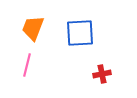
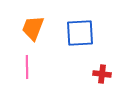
pink line: moved 2 px down; rotated 15 degrees counterclockwise
red cross: rotated 18 degrees clockwise
